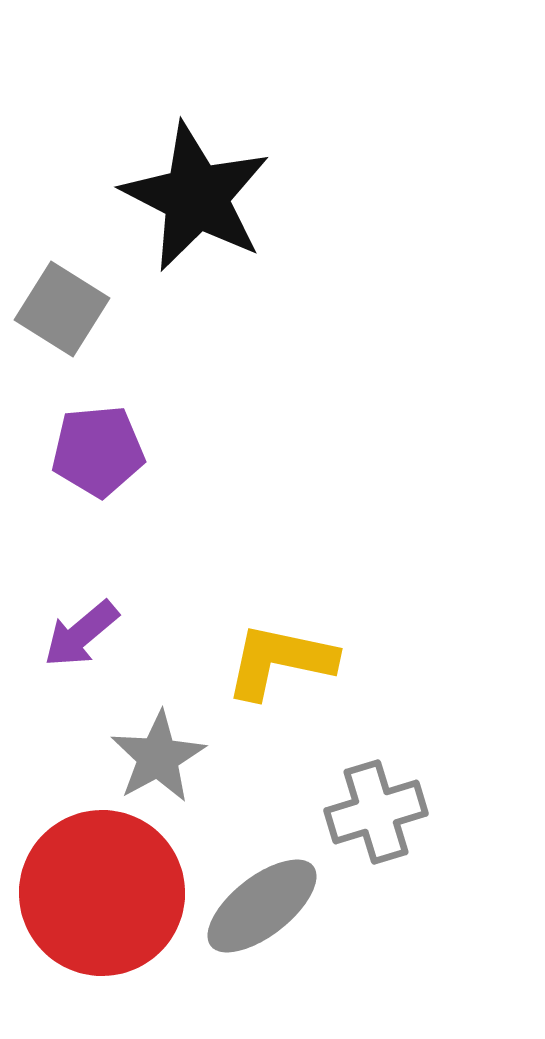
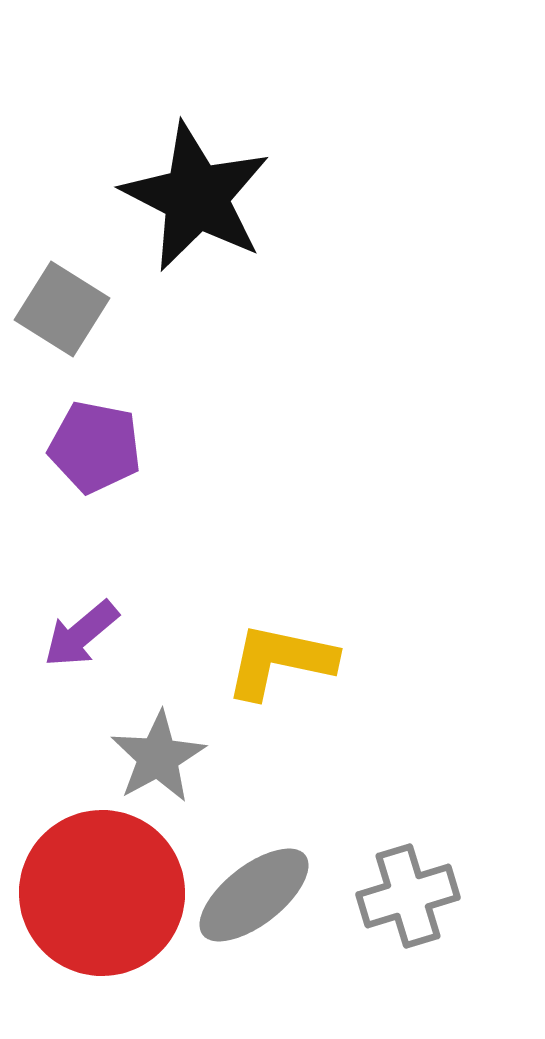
purple pentagon: moved 3 px left, 4 px up; rotated 16 degrees clockwise
gray cross: moved 32 px right, 84 px down
gray ellipse: moved 8 px left, 11 px up
